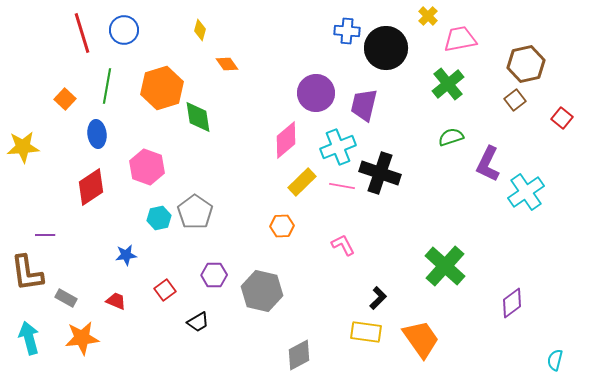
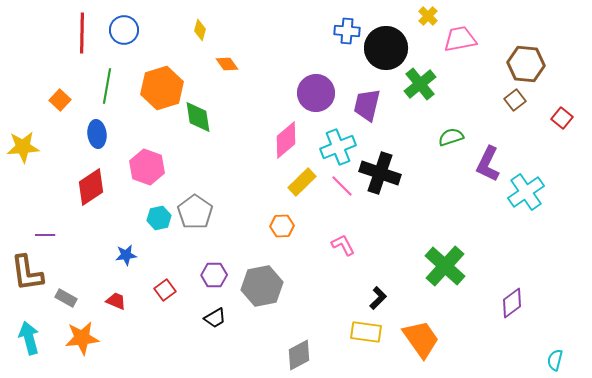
red line at (82, 33): rotated 18 degrees clockwise
brown hexagon at (526, 64): rotated 18 degrees clockwise
green cross at (448, 84): moved 28 px left
orange square at (65, 99): moved 5 px left, 1 px down
purple trapezoid at (364, 105): moved 3 px right
pink line at (342, 186): rotated 35 degrees clockwise
gray hexagon at (262, 291): moved 5 px up; rotated 24 degrees counterclockwise
black trapezoid at (198, 322): moved 17 px right, 4 px up
